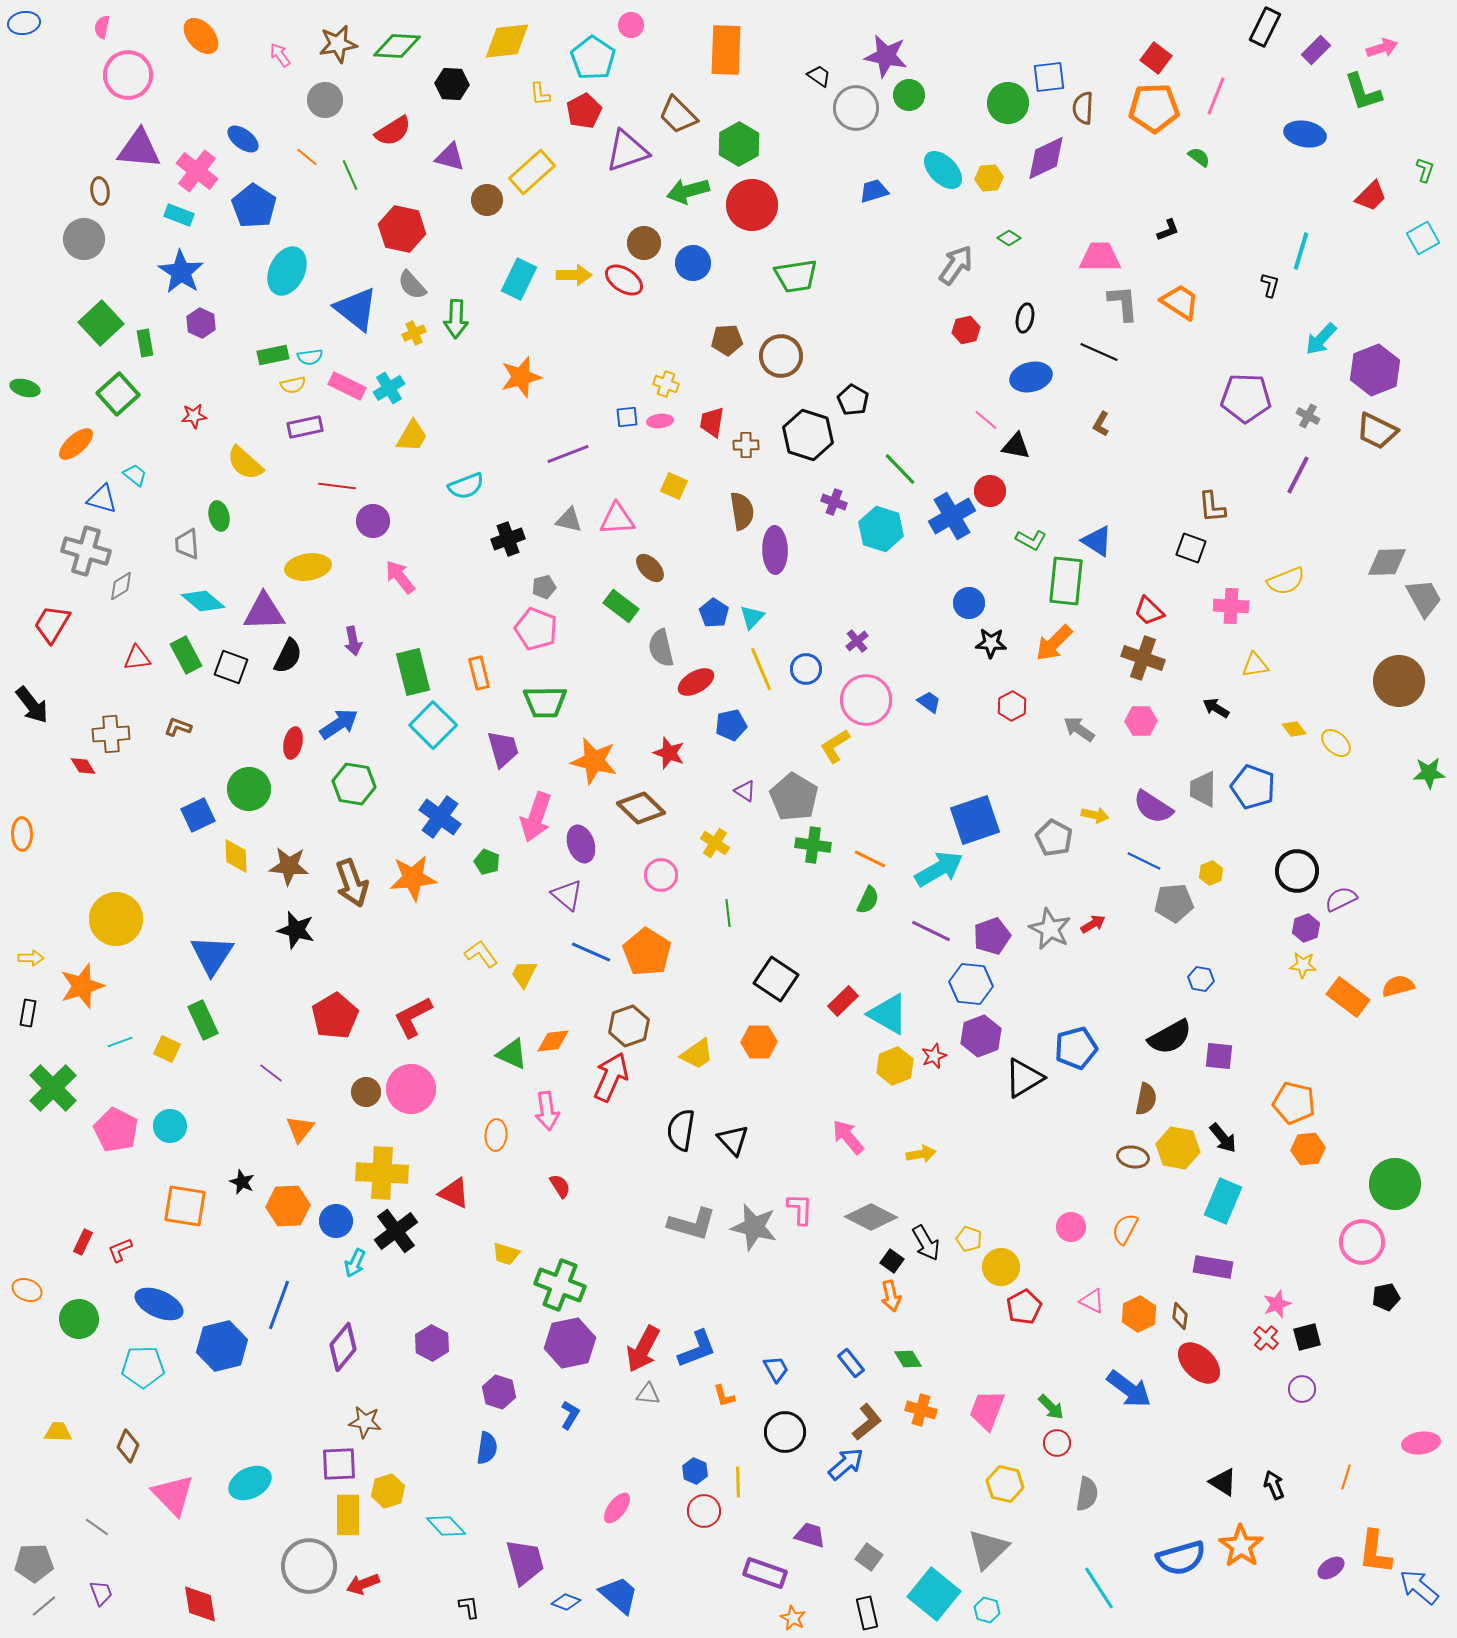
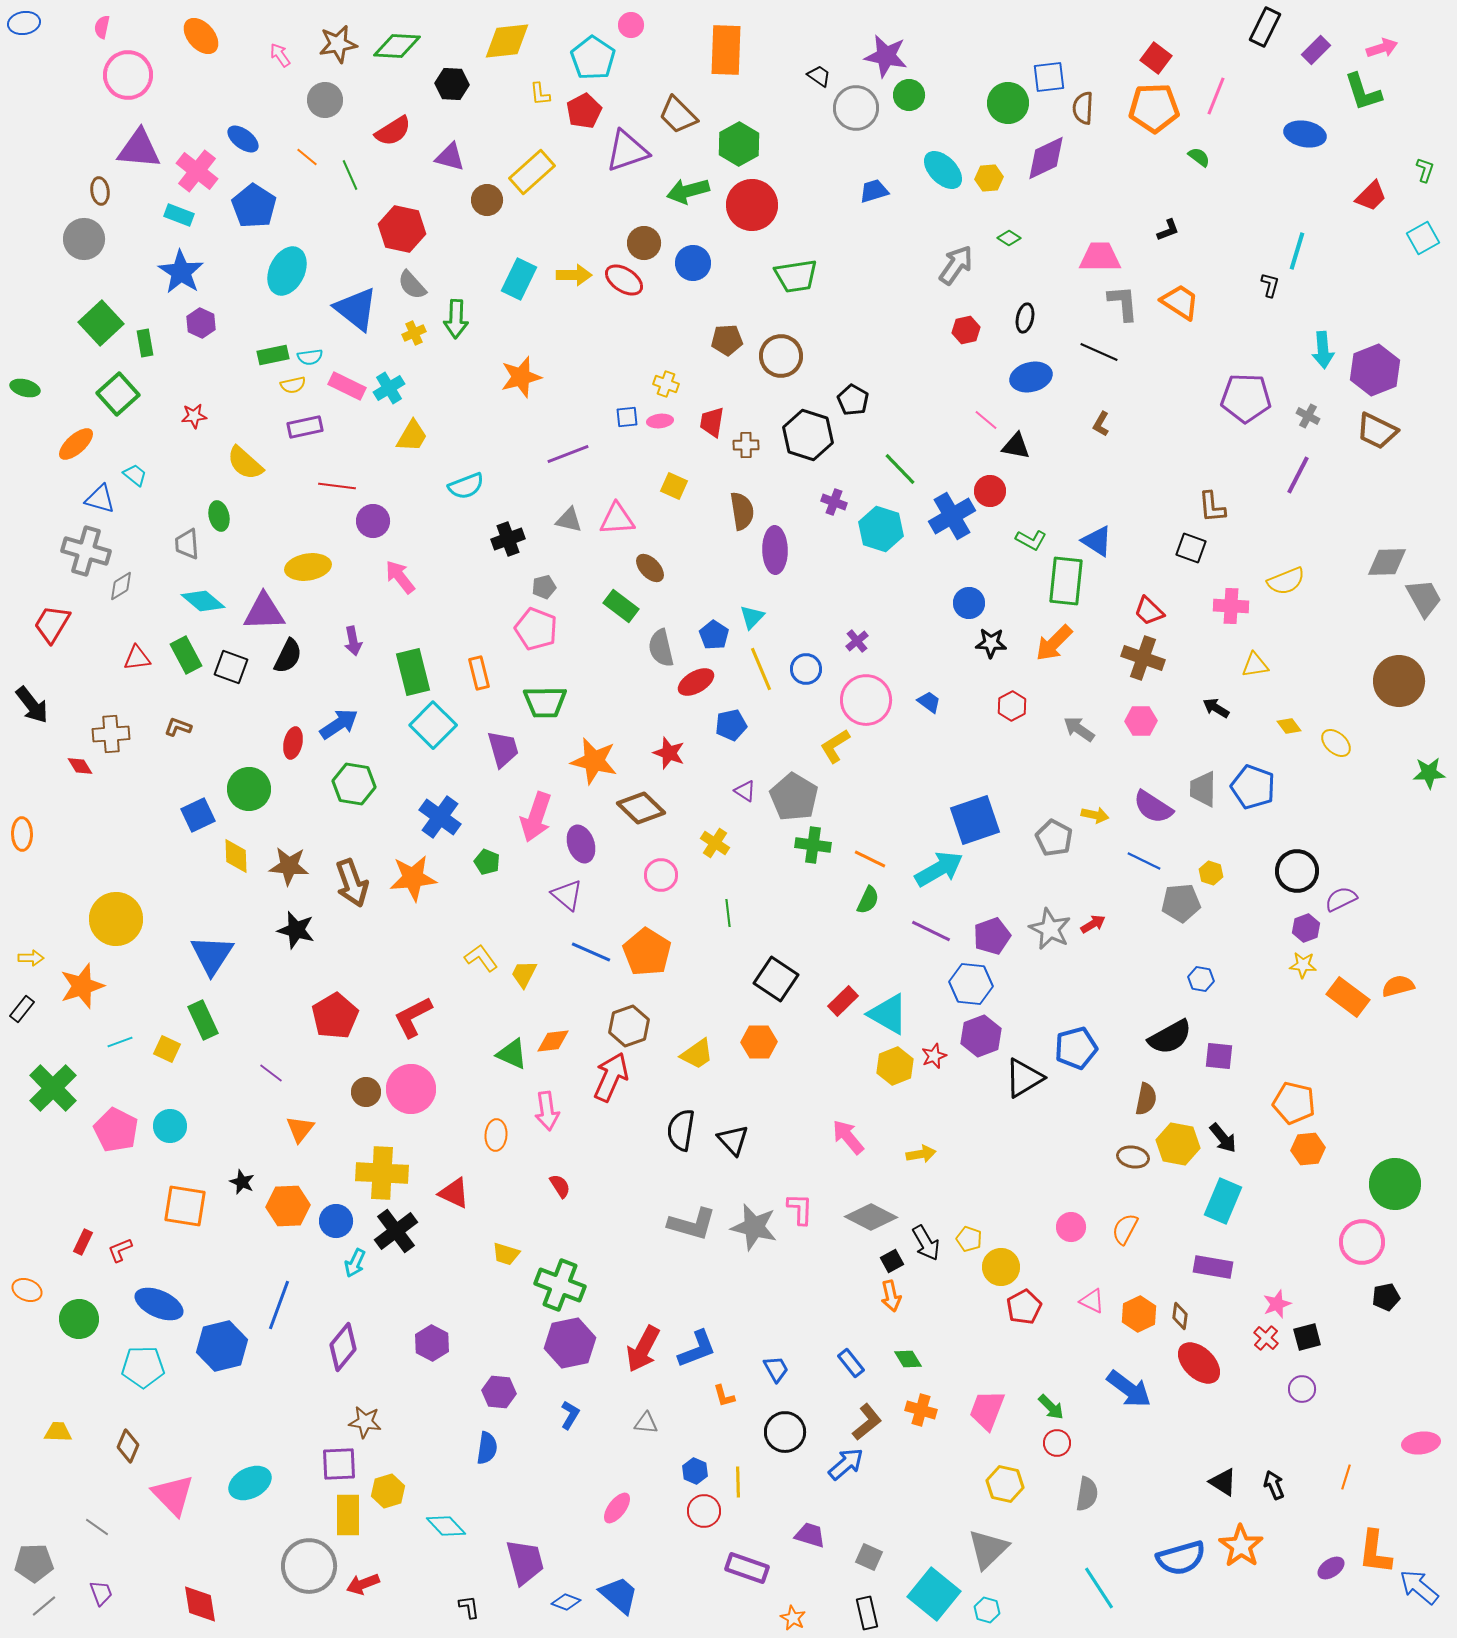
cyan line at (1301, 251): moved 4 px left
cyan arrow at (1321, 339): moved 2 px right, 11 px down; rotated 48 degrees counterclockwise
blue triangle at (102, 499): moved 2 px left
blue pentagon at (714, 613): moved 22 px down
yellow diamond at (1294, 729): moved 5 px left, 3 px up
red diamond at (83, 766): moved 3 px left
yellow hexagon at (1211, 873): rotated 20 degrees counterclockwise
gray pentagon at (1174, 903): moved 7 px right
yellow L-shape at (481, 954): moved 4 px down
black rectangle at (28, 1013): moved 6 px left, 4 px up; rotated 28 degrees clockwise
yellow hexagon at (1178, 1148): moved 4 px up
black square at (892, 1261): rotated 25 degrees clockwise
purple hexagon at (499, 1392): rotated 12 degrees counterclockwise
gray triangle at (648, 1394): moved 2 px left, 29 px down
gray square at (869, 1557): rotated 12 degrees counterclockwise
purple rectangle at (765, 1573): moved 18 px left, 5 px up
